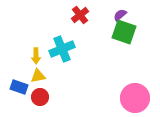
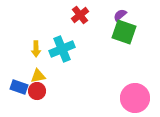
yellow arrow: moved 7 px up
red circle: moved 3 px left, 6 px up
